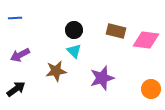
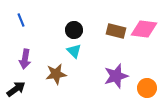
blue line: moved 6 px right, 2 px down; rotated 72 degrees clockwise
pink diamond: moved 2 px left, 11 px up
purple arrow: moved 5 px right, 4 px down; rotated 54 degrees counterclockwise
brown star: moved 3 px down
purple star: moved 14 px right, 2 px up
orange circle: moved 4 px left, 1 px up
